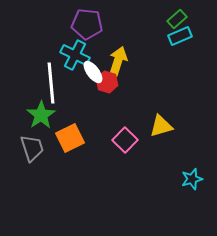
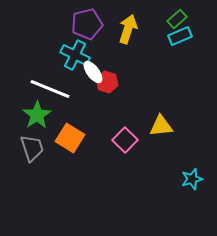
purple pentagon: rotated 20 degrees counterclockwise
yellow arrow: moved 10 px right, 32 px up
white line: moved 1 px left, 6 px down; rotated 63 degrees counterclockwise
green star: moved 4 px left
yellow triangle: rotated 10 degrees clockwise
orange square: rotated 32 degrees counterclockwise
